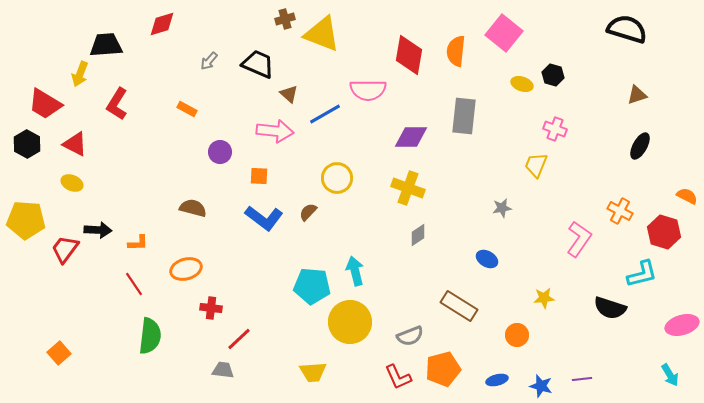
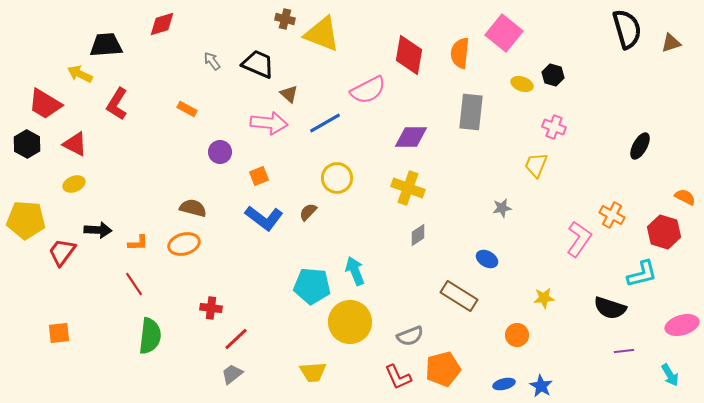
brown cross at (285, 19): rotated 30 degrees clockwise
black semicircle at (627, 29): rotated 57 degrees clockwise
orange semicircle at (456, 51): moved 4 px right, 2 px down
gray arrow at (209, 61): moved 3 px right; rotated 102 degrees clockwise
yellow arrow at (80, 74): rotated 95 degrees clockwise
pink semicircle at (368, 90): rotated 27 degrees counterclockwise
brown triangle at (637, 95): moved 34 px right, 52 px up
blue line at (325, 114): moved 9 px down
gray rectangle at (464, 116): moved 7 px right, 4 px up
pink cross at (555, 129): moved 1 px left, 2 px up
pink arrow at (275, 131): moved 6 px left, 8 px up
orange square at (259, 176): rotated 24 degrees counterclockwise
yellow ellipse at (72, 183): moved 2 px right, 1 px down; rotated 45 degrees counterclockwise
orange semicircle at (687, 196): moved 2 px left, 1 px down
orange cross at (620, 211): moved 8 px left, 4 px down
red trapezoid at (65, 249): moved 3 px left, 3 px down
orange ellipse at (186, 269): moved 2 px left, 25 px up
cyan arrow at (355, 271): rotated 8 degrees counterclockwise
brown rectangle at (459, 306): moved 10 px up
red line at (239, 339): moved 3 px left
orange square at (59, 353): moved 20 px up; rotated 35 degrees clockwise
gray trapezoid at (223, 370): moved 9 px right, 4 px down; rotated 45 degrees counterclockwise
purple line at (582, 379): moved 42 px right, 28 px up
blue ellipse at (497, 380): moved 7 px right, 4 px down
blue star at (541, 386): rotated 15 degrees clockwise
